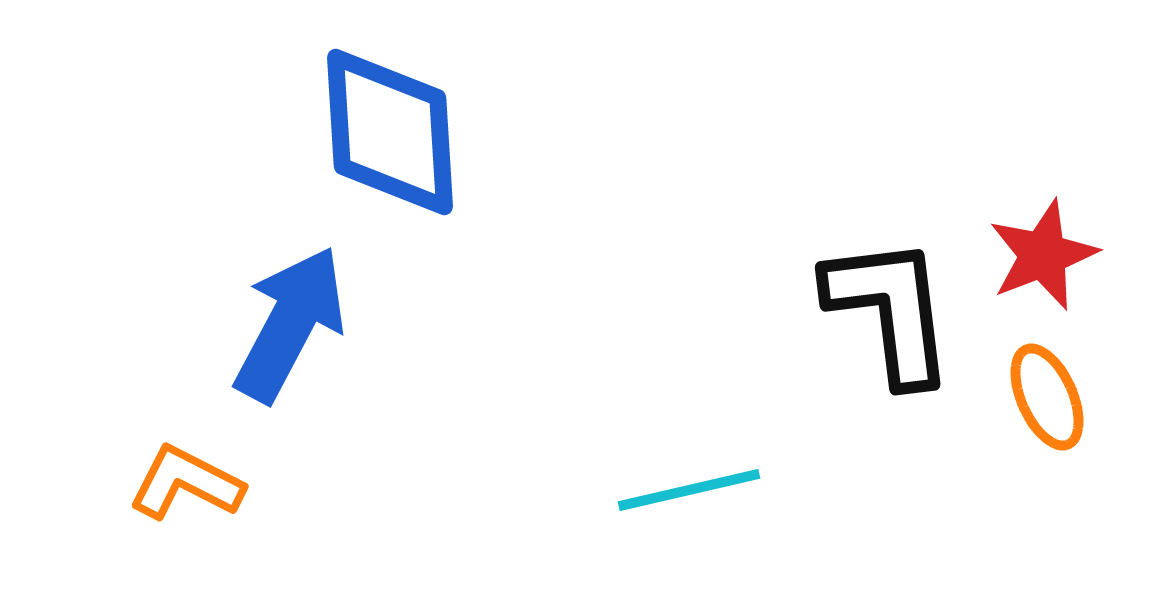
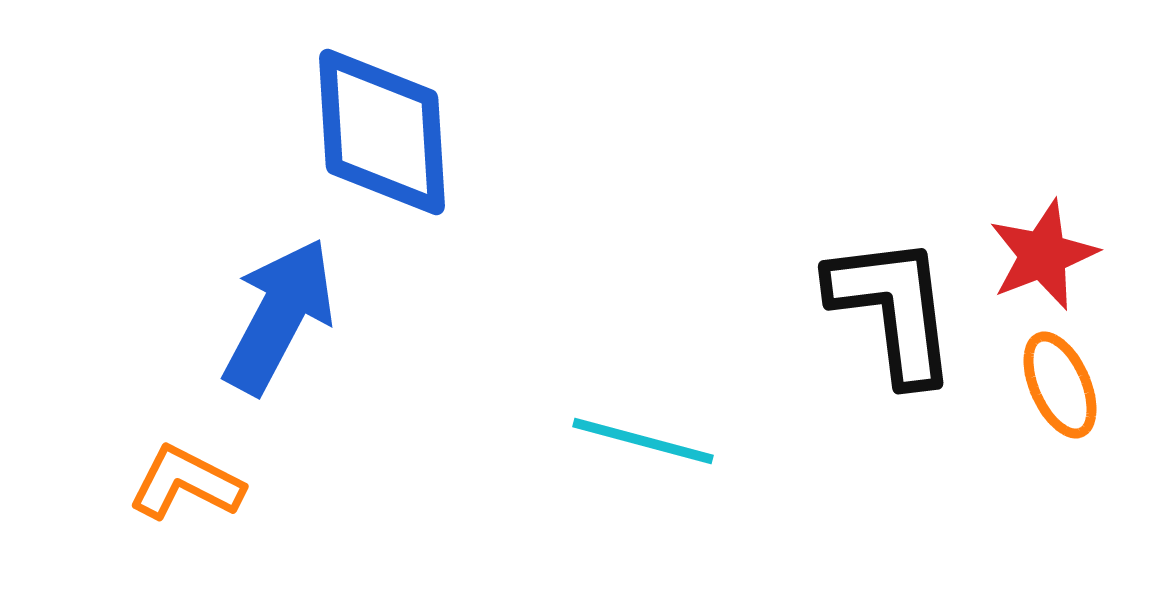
blue diamond: moved 8 px left
black L-shape: moved 3 px right, 1 px up
blue arrow: moved 11 px left, 8 px up
orange ellipse: moved 13 px right, 12 px up
cyan line: moved 46 px left, 49 px up; rotated 28 degrees clockwise
